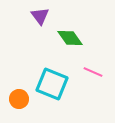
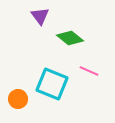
green diamond: rotated 16 degrees counterclockwise
pink line: moved 4 px left, 1 px up
orange circle: moved 1 px left
